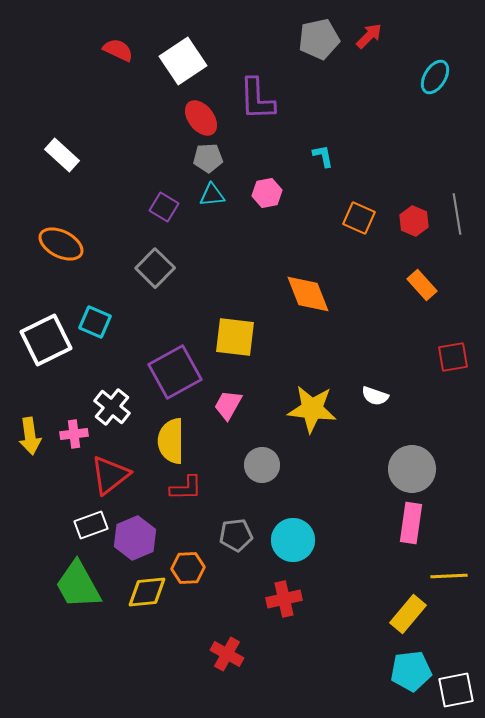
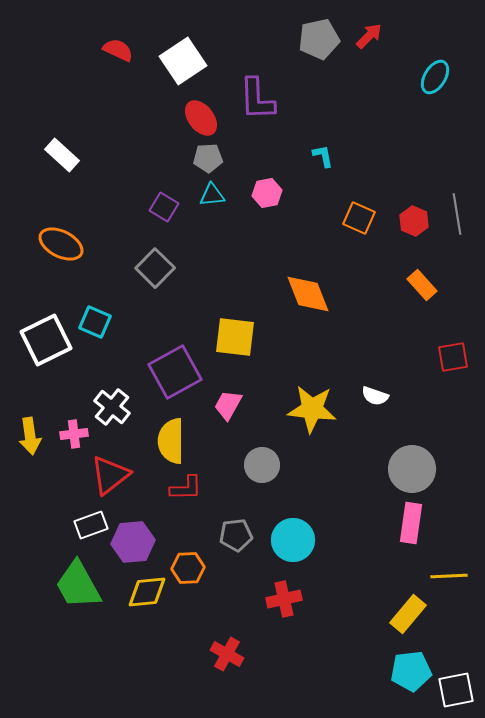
purple hexagon at (135, 538): moved 2 px left, 4 px down; rotated 18 degrees clockwise
